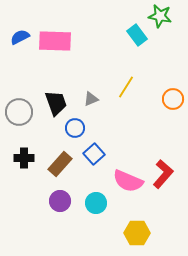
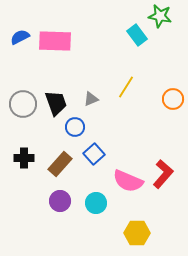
gray circle: moved 4 px right, 8 px up
blue circle: moved 1 px up
